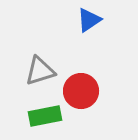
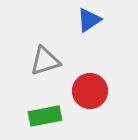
gray triangle: moved 5 px right, 10 px up
red circle: moved 9 px right
